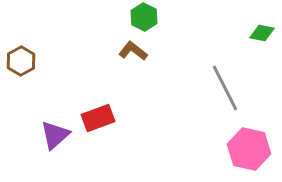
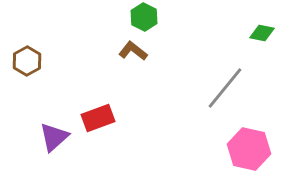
brown hexagon: moved 6 px right
gray line: rotated 66 degrees clockwise
purple triangle: moved 1 px left, 2 px down
